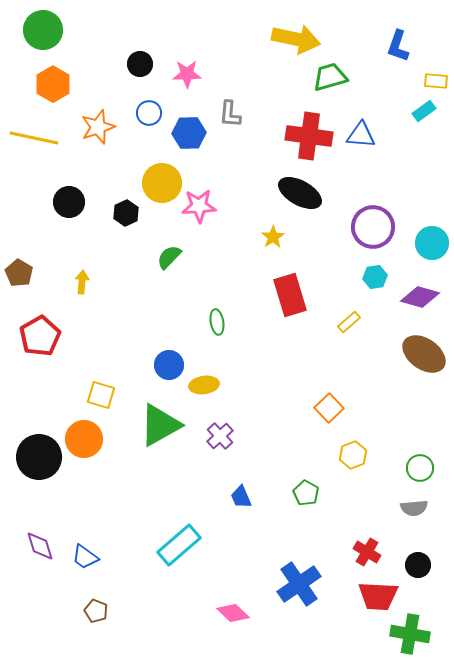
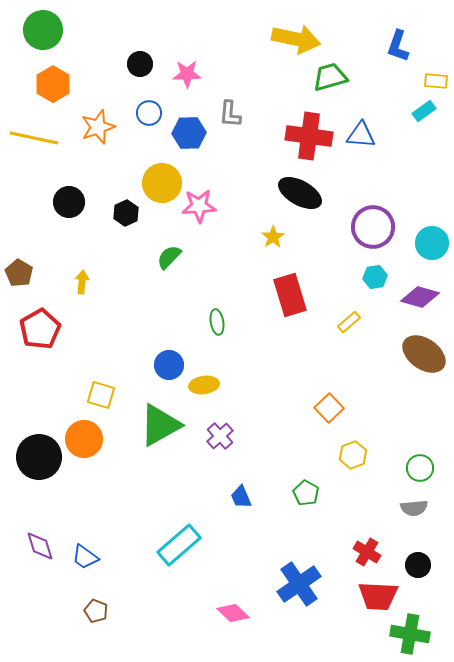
red pentagon at (40, 336): moved 7 px up
